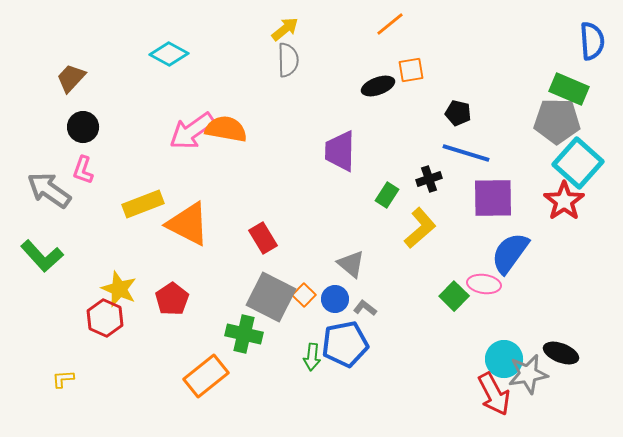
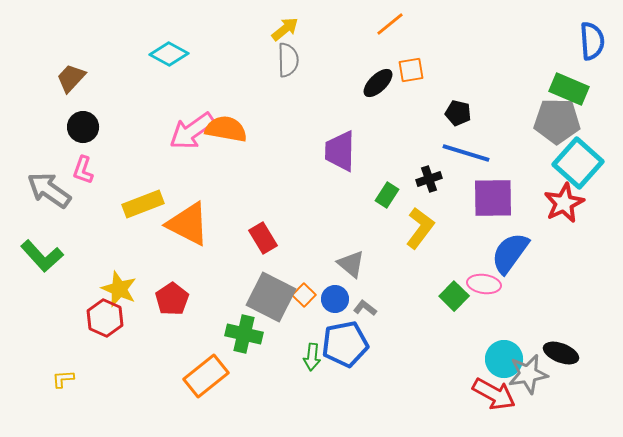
black ellipse at (378, 86): moved 3 px up; rotated 24 degrees counterclockwise
red star at (564, 201): moved 2 px down; rotated 9 degrees clockwise
yellow L-shape at (420, 228): rotated 12 degrees counterclockwise
red arrow at (494, 394): rotated 33 degrees counterclockwise
